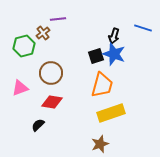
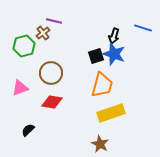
purple line: moved 4 px left, 2 px down; rotated 21 degrees clockwise
black semicircle: moved 10 px left, 5 px down
brown star: rotated 24 degrees counterclockwise
